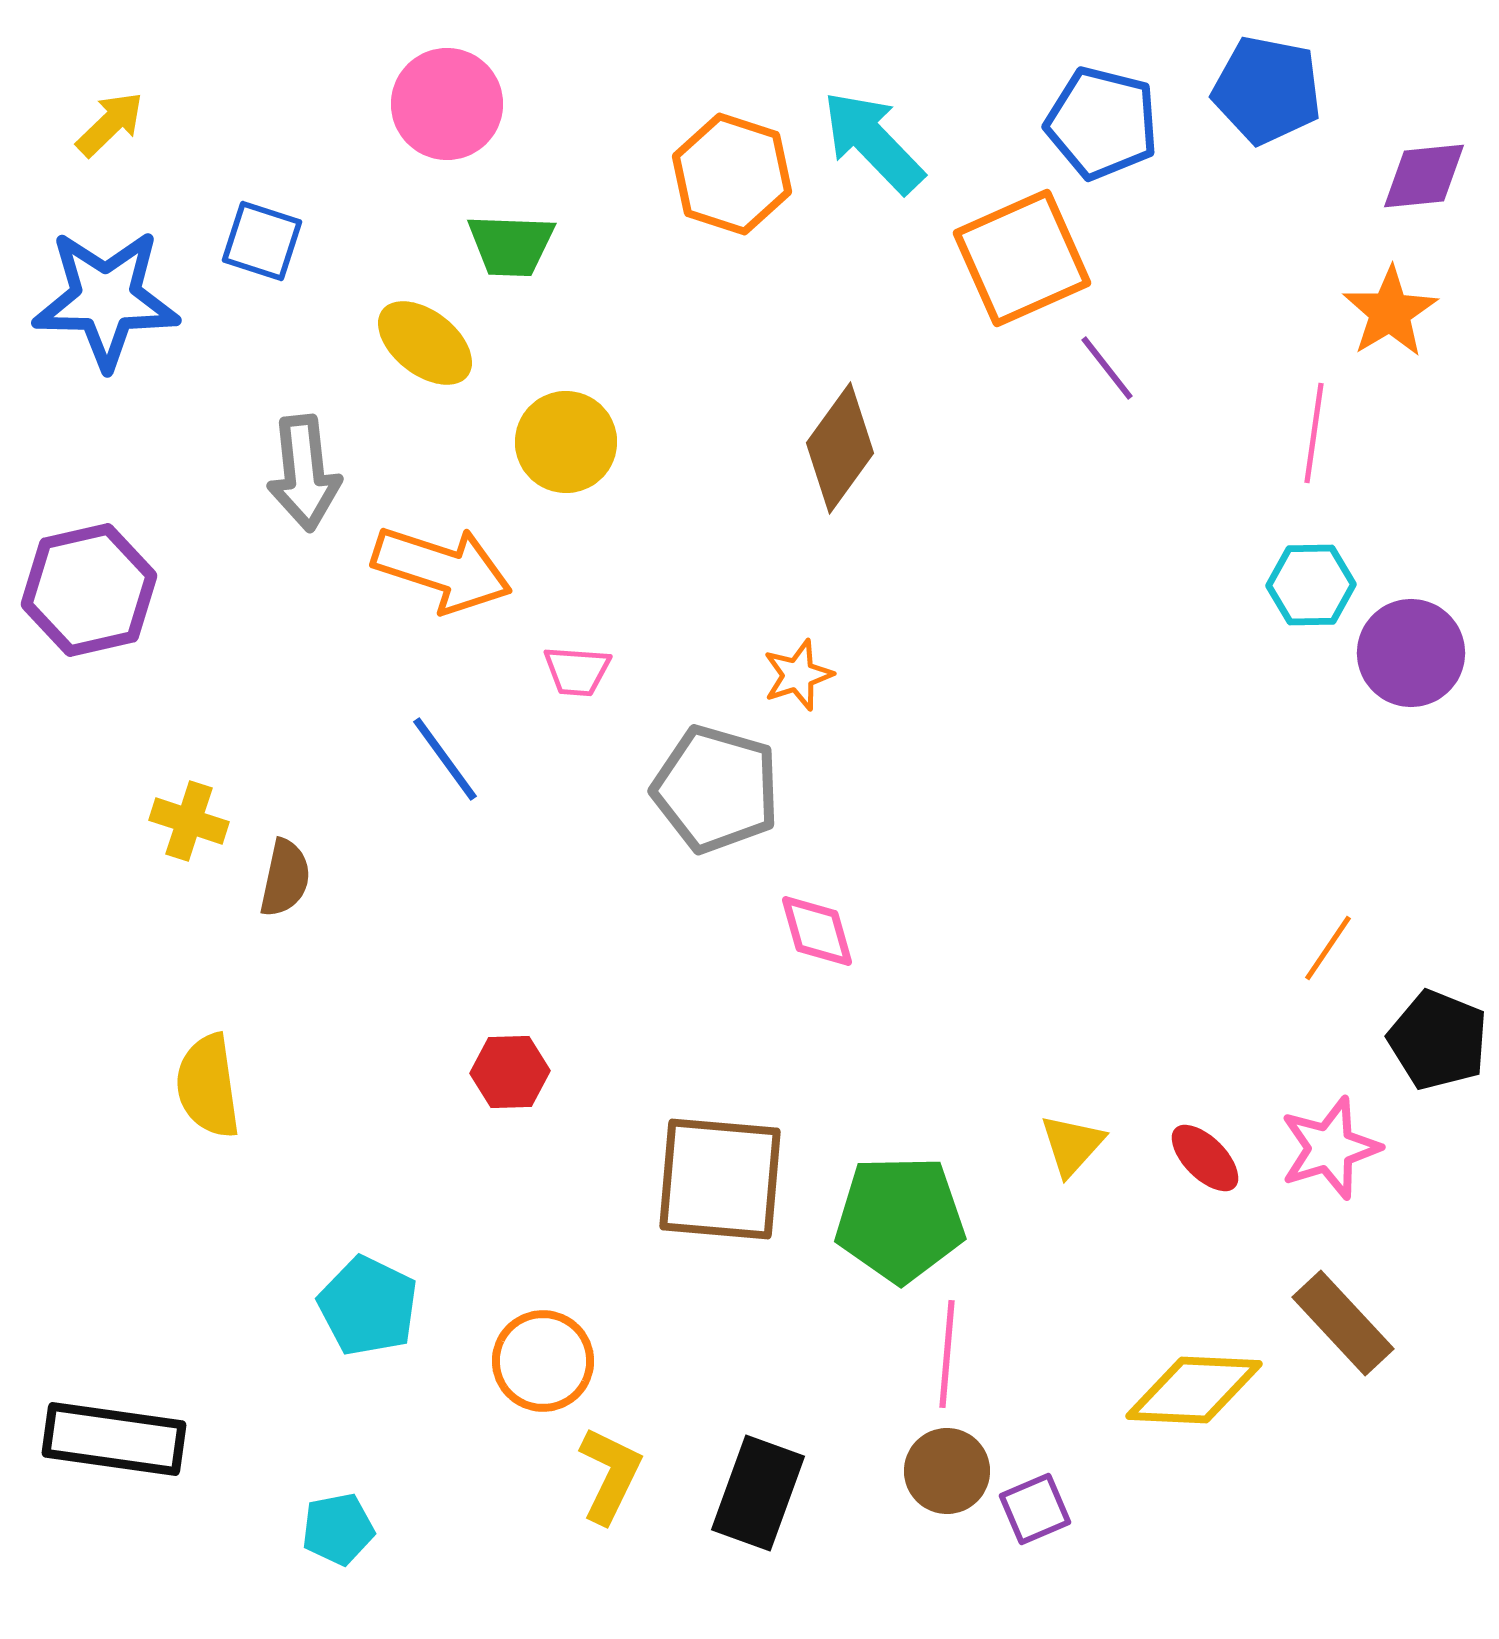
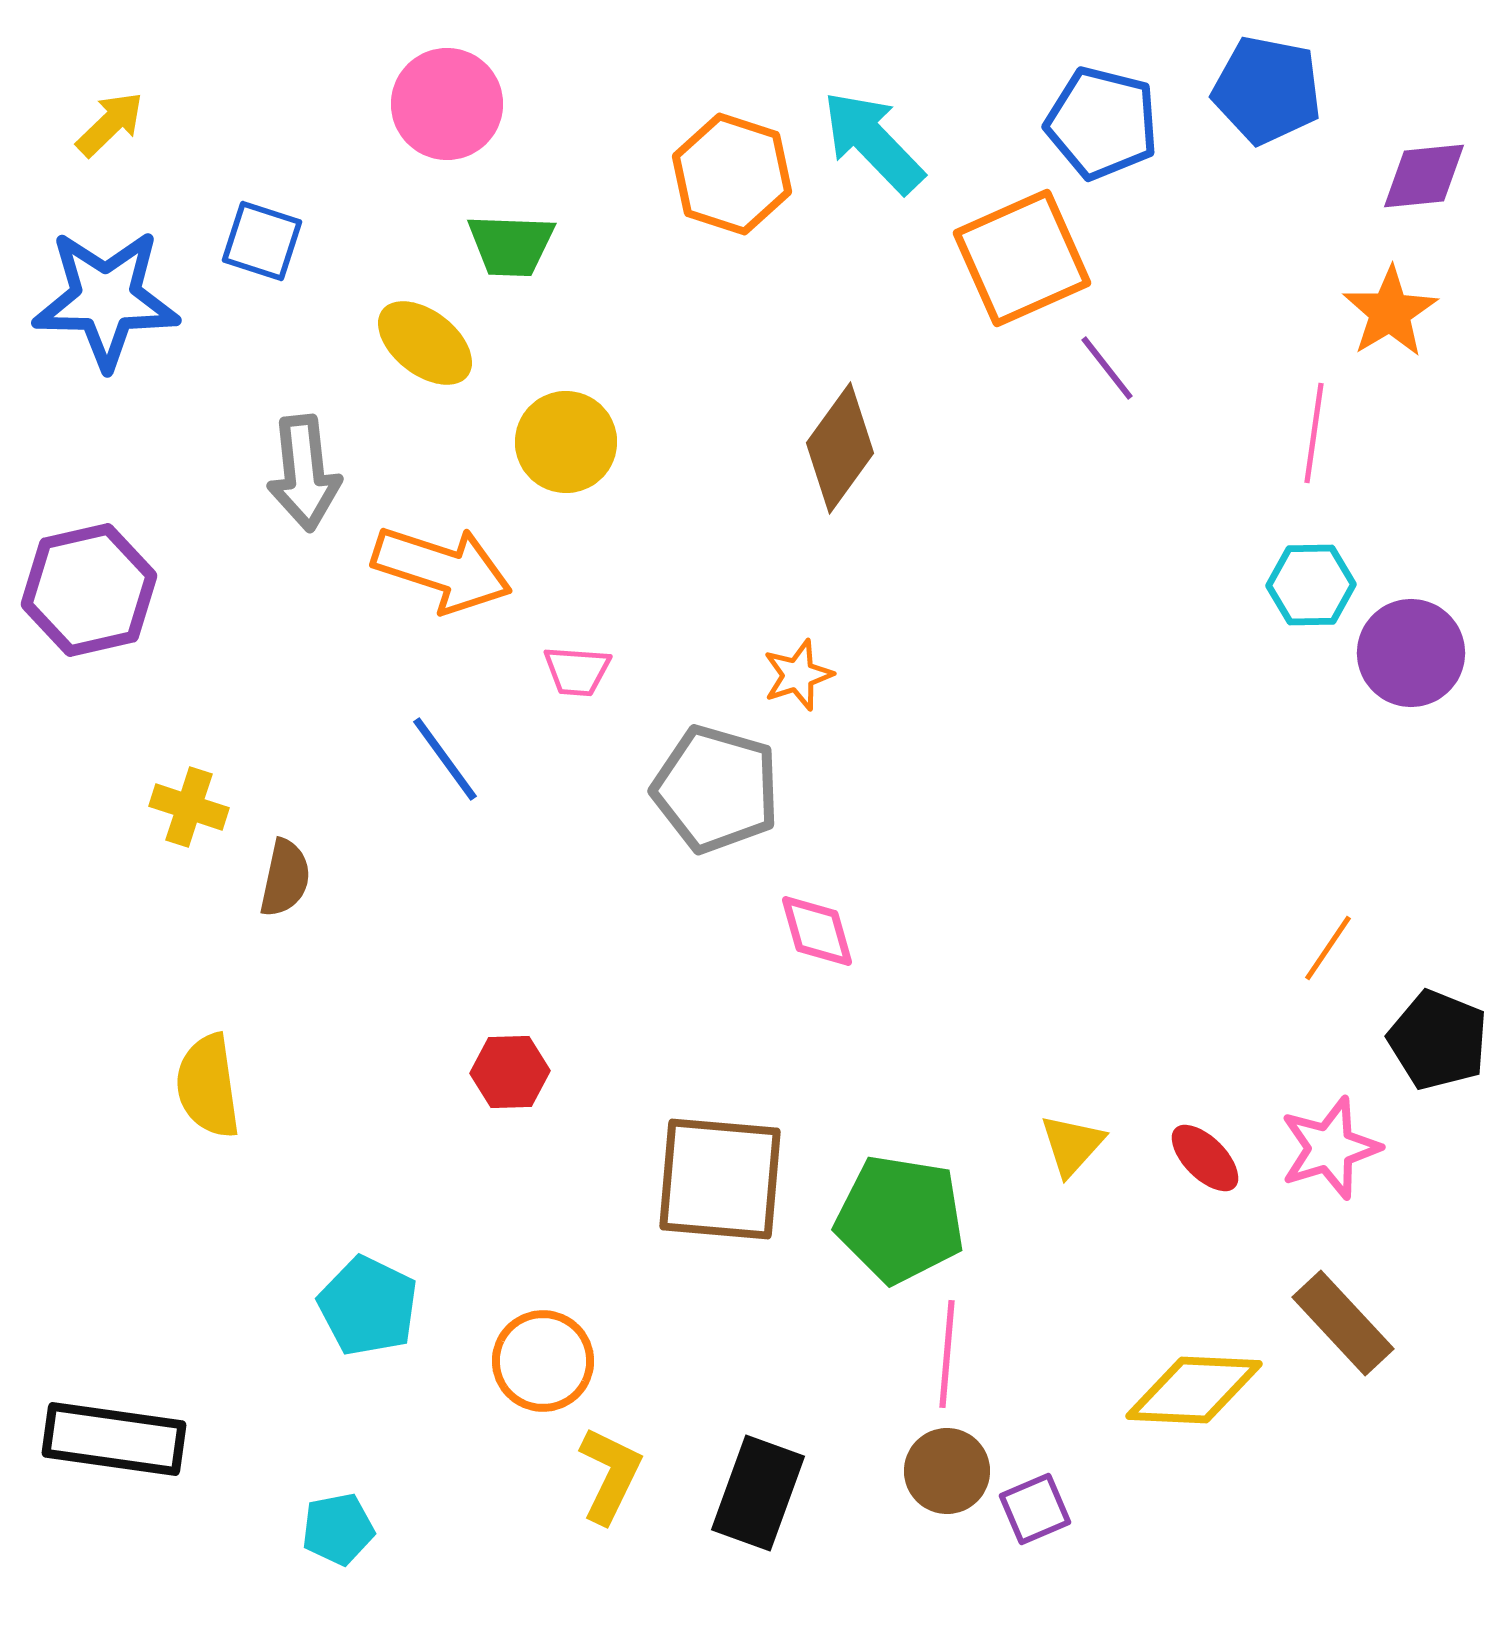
yellow cross at (189, 821): moved 14 px up
green pentagon at (900, 1219): rotated 10 degrees clockwise
